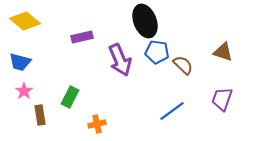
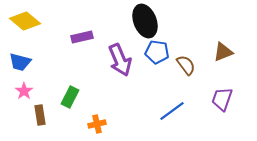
brown triangle: rotated 40 degrees counterclockwise
brown semicircle: moved 3 px right; rotated 10 degrees clockwise
